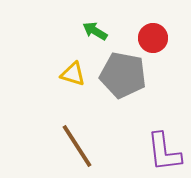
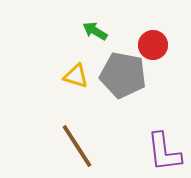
red circle: moved 7 px down
yellow triangle: moved 3 px right, 2 px down
